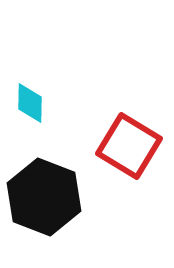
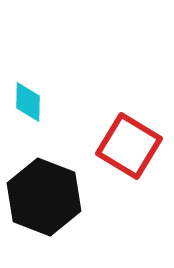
cyan diamond: moved 2 px left, 1 px up
